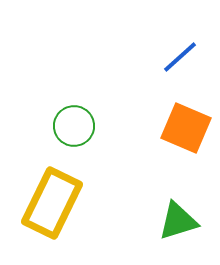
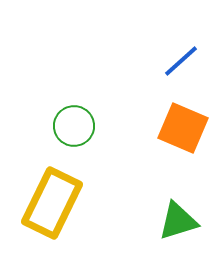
blue line: moved 1 px right, 4 px down
orange square: moved 3 px left
